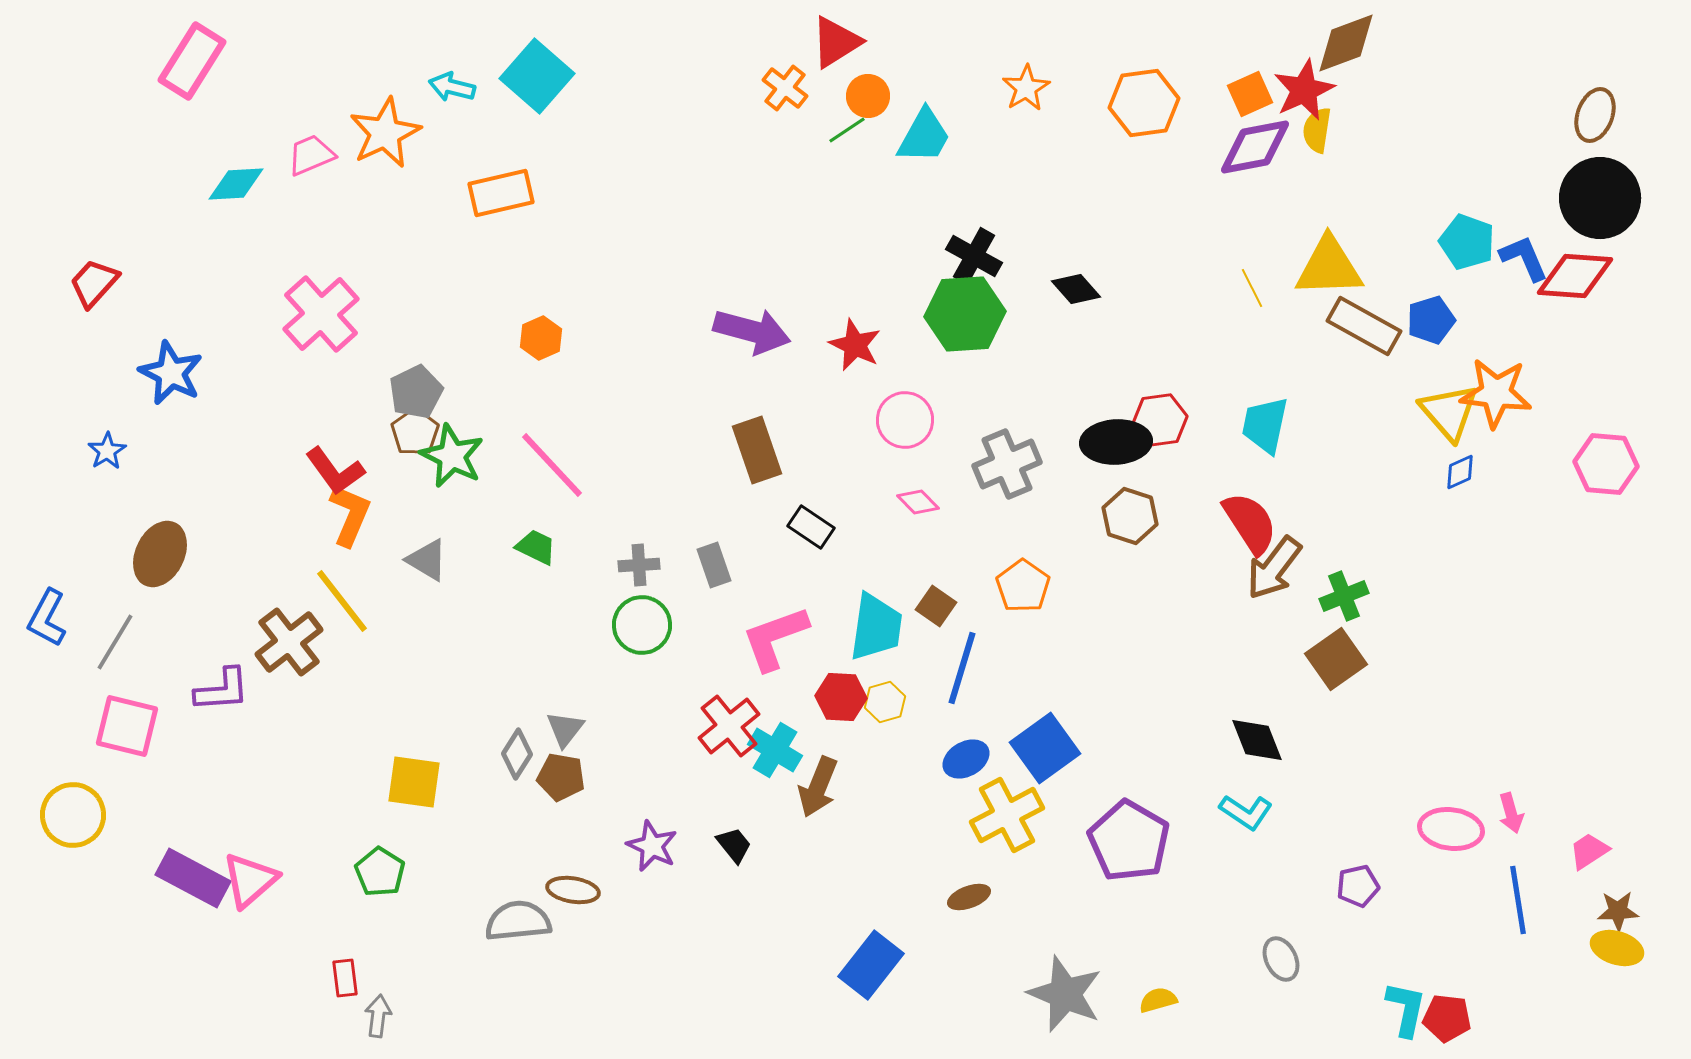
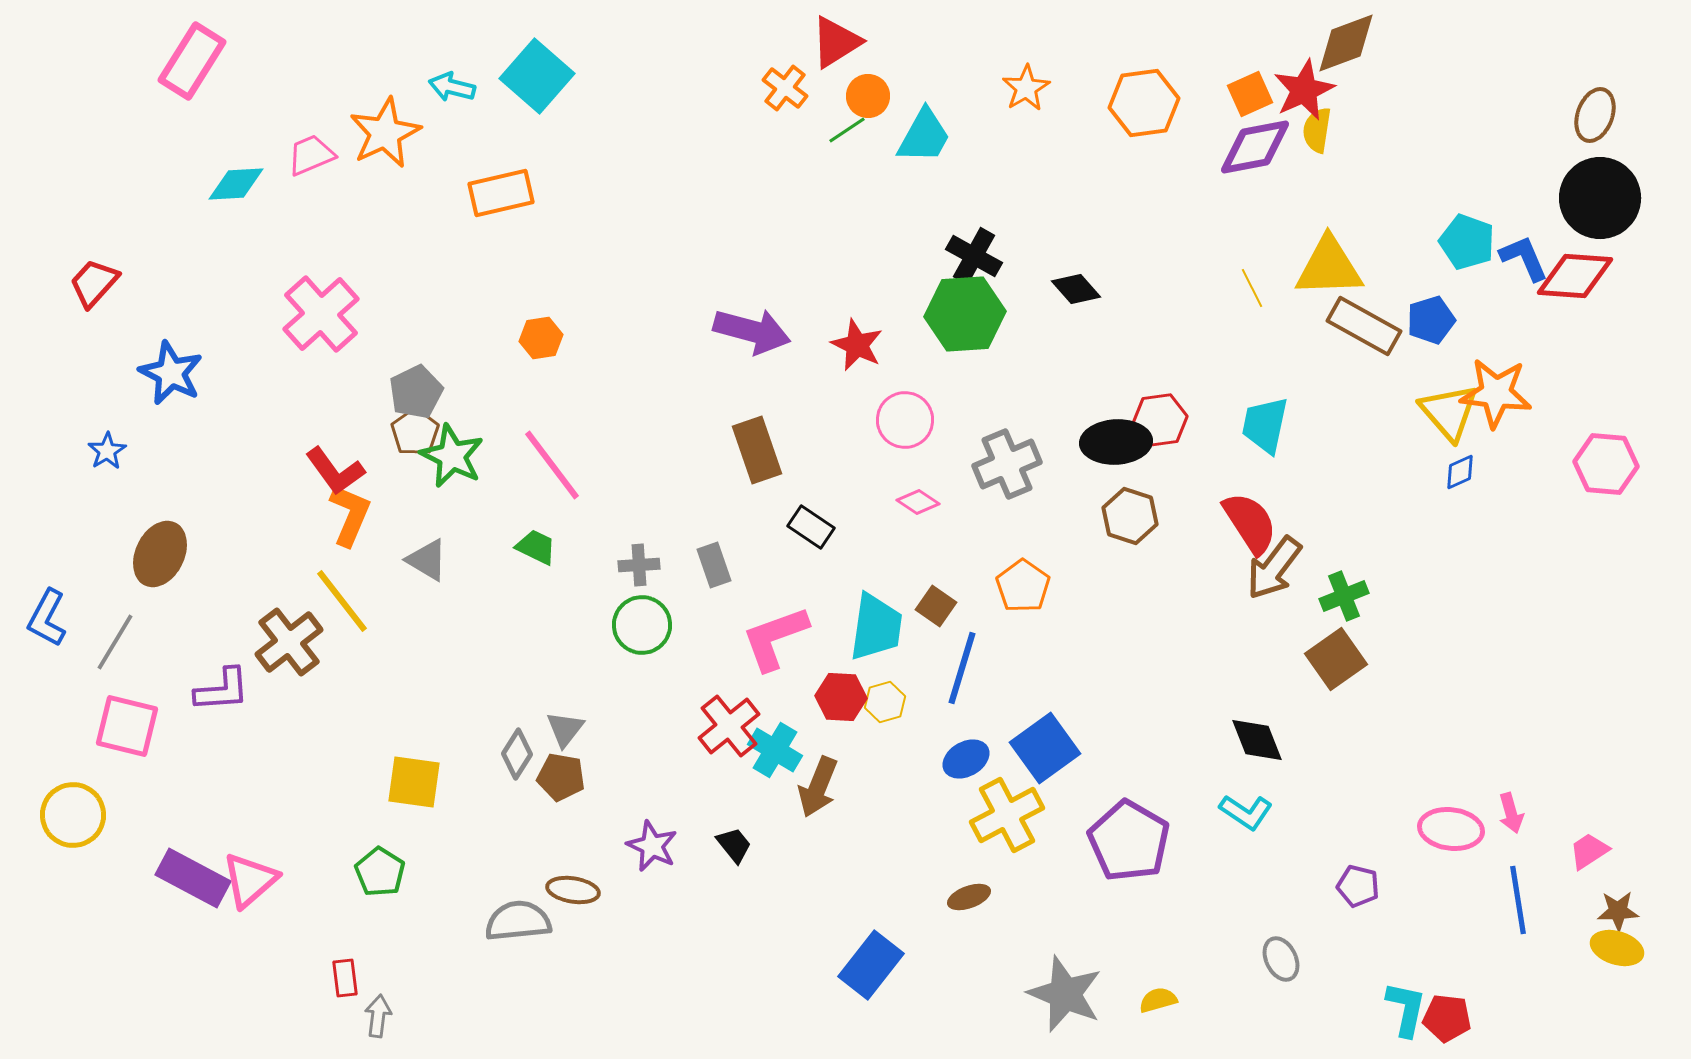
orange hexagon at (541, 338): rotated 15 degrees clockwise
red star at (855, 345): moved 2 px right
pink line at (552, 465): rotated 6 degrees clockwise
pink diamond at (918, 502): rotated 12 degrees counterclockwise
purple pentagon at (1358, 886): rotated 27 degrees clockwise
